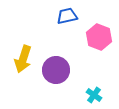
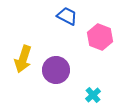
blue trapezoid: rotated 40 degrees clockwise
pink hexagon: moved 1 px right
cyan cross: moved 1 px left; rotated 14 degrees clockwise
